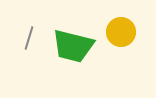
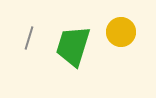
green trapezoid: rotated 93 degrees clockwise
